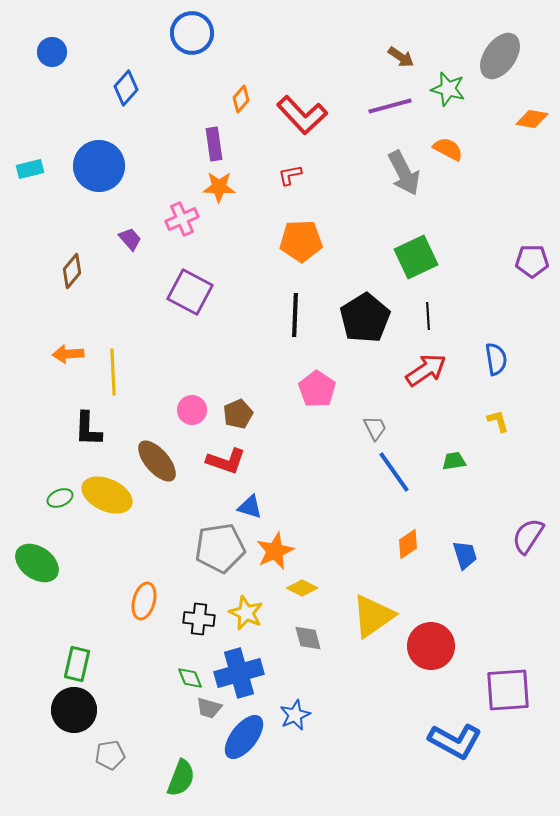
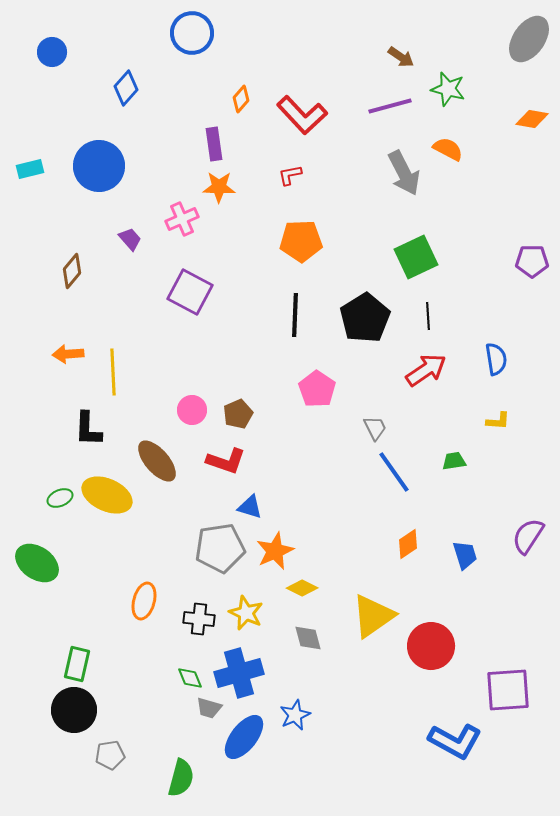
gray ellipse at (500, 56): moved 29 px right, 17 px up
yellow L-shape at (498, 421): rotated 110 degrees clockwise
green semicircle at (181, 778): rotated 6 degrees counterclockwise
